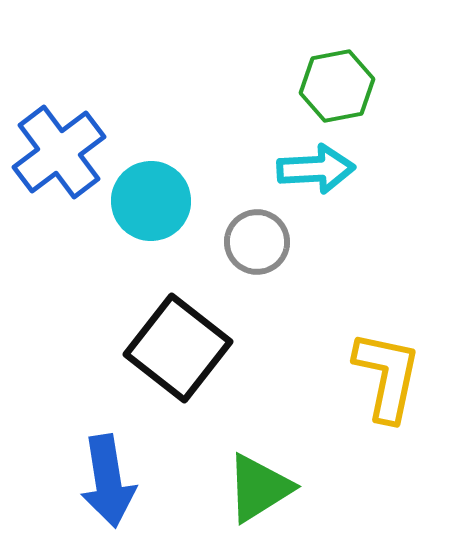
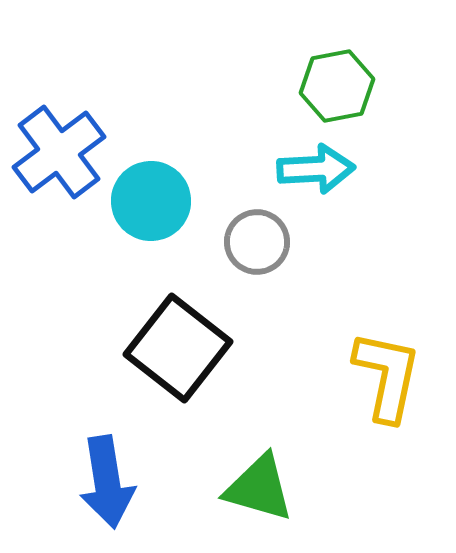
blue arrow: moved 1 px left, 1 px down
green triangle: rotated 48 degrees clockwise
